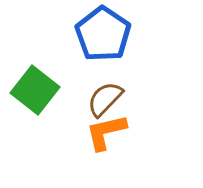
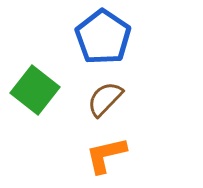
blue pentagon: moved 3 px down
orange L-shape: moved 23 px down
